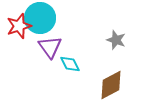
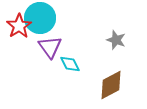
red star: rotated 15 degrees counterclockwise
